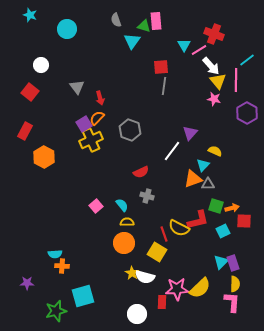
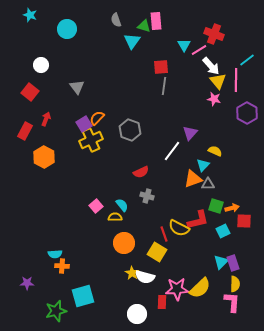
red arrow at (100, 98): moved 54 px left, 21 px down; rotated 144 degrees counterclockwise
yellow semicircle at (127, 222): moved 12 px left, 5 px up
